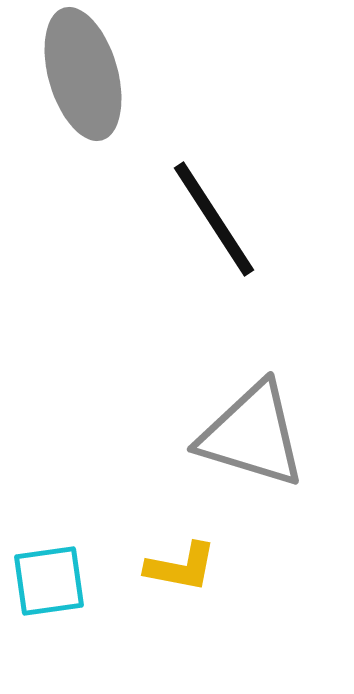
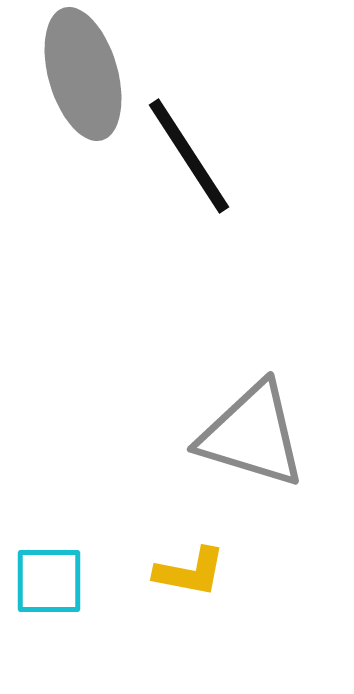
black line: moved 25 px left, 63 px up
yellow L-shape: moved 9 px right, 5 px down
cyan square: rotated 8 degrees clockwise
